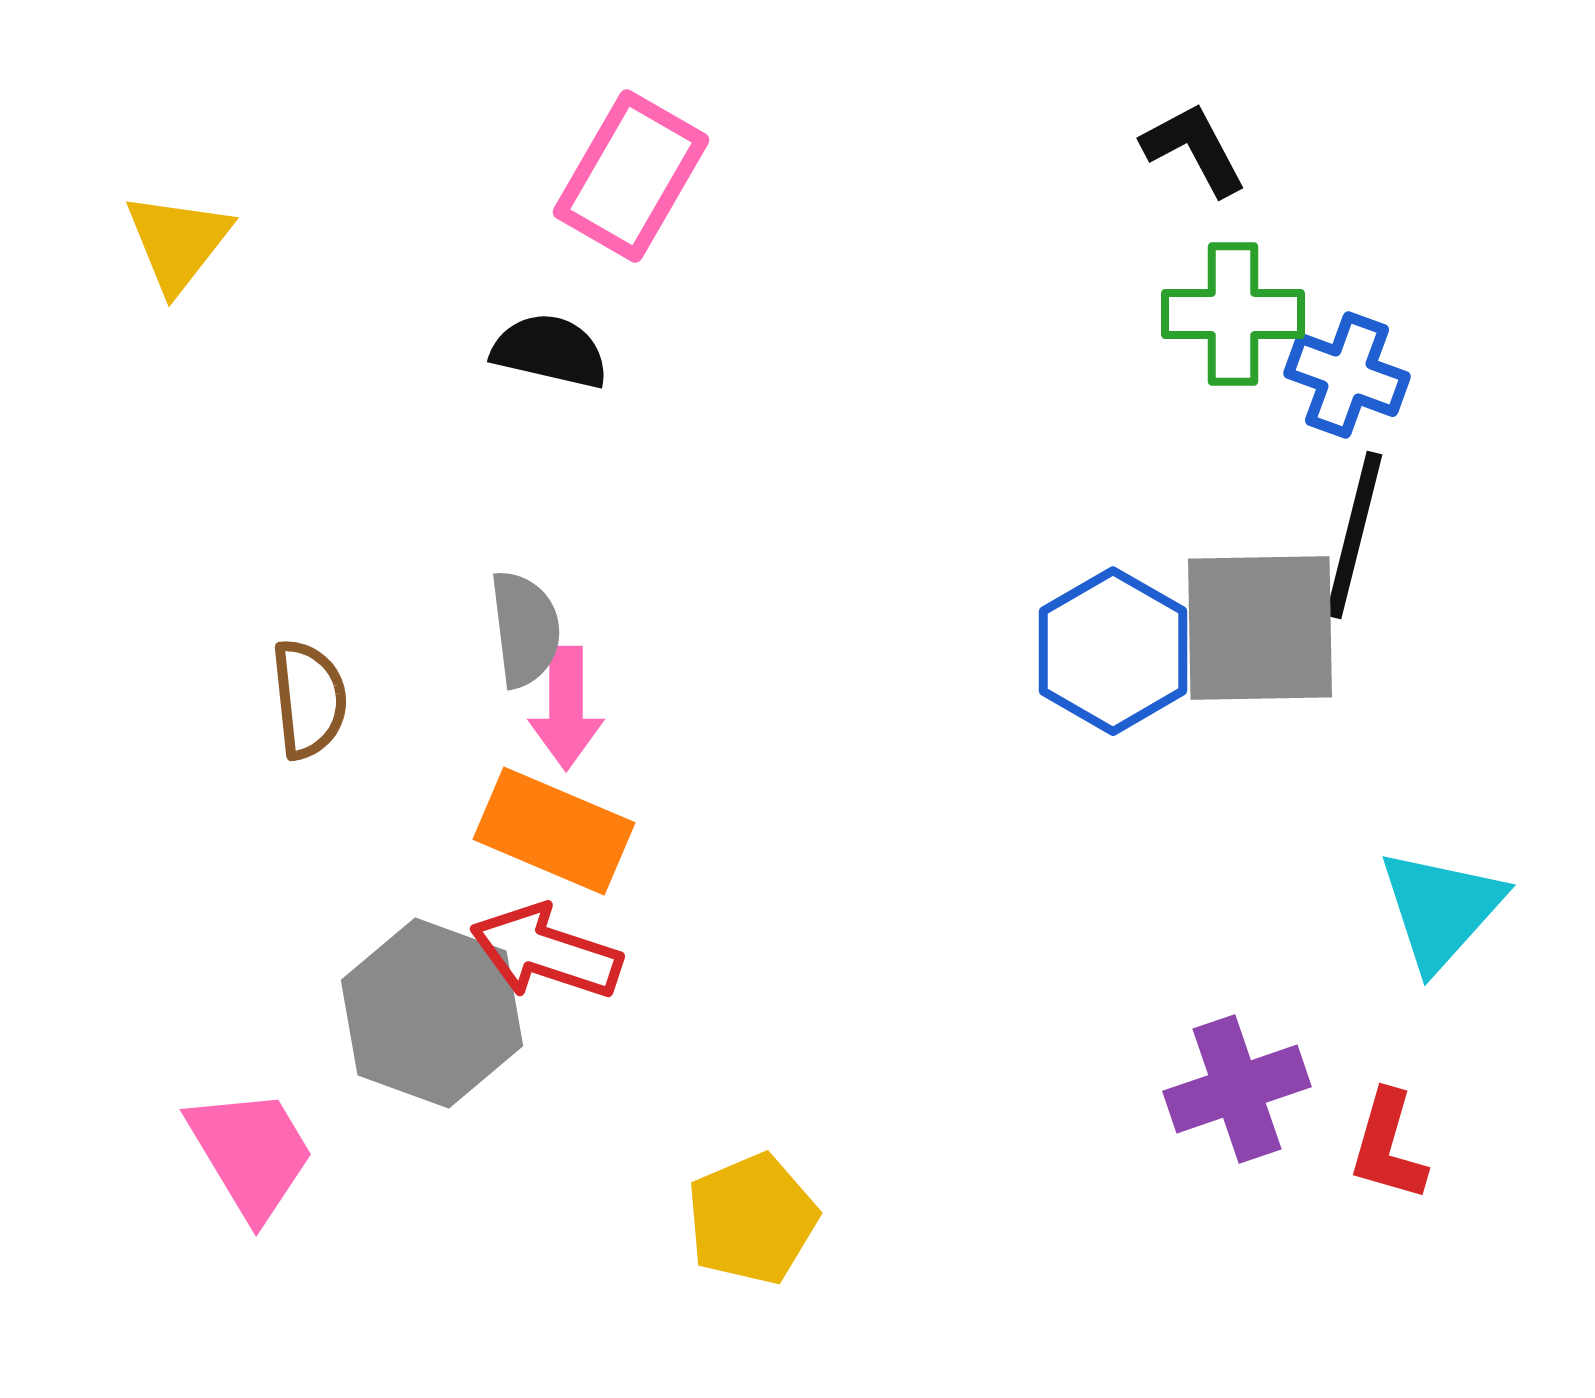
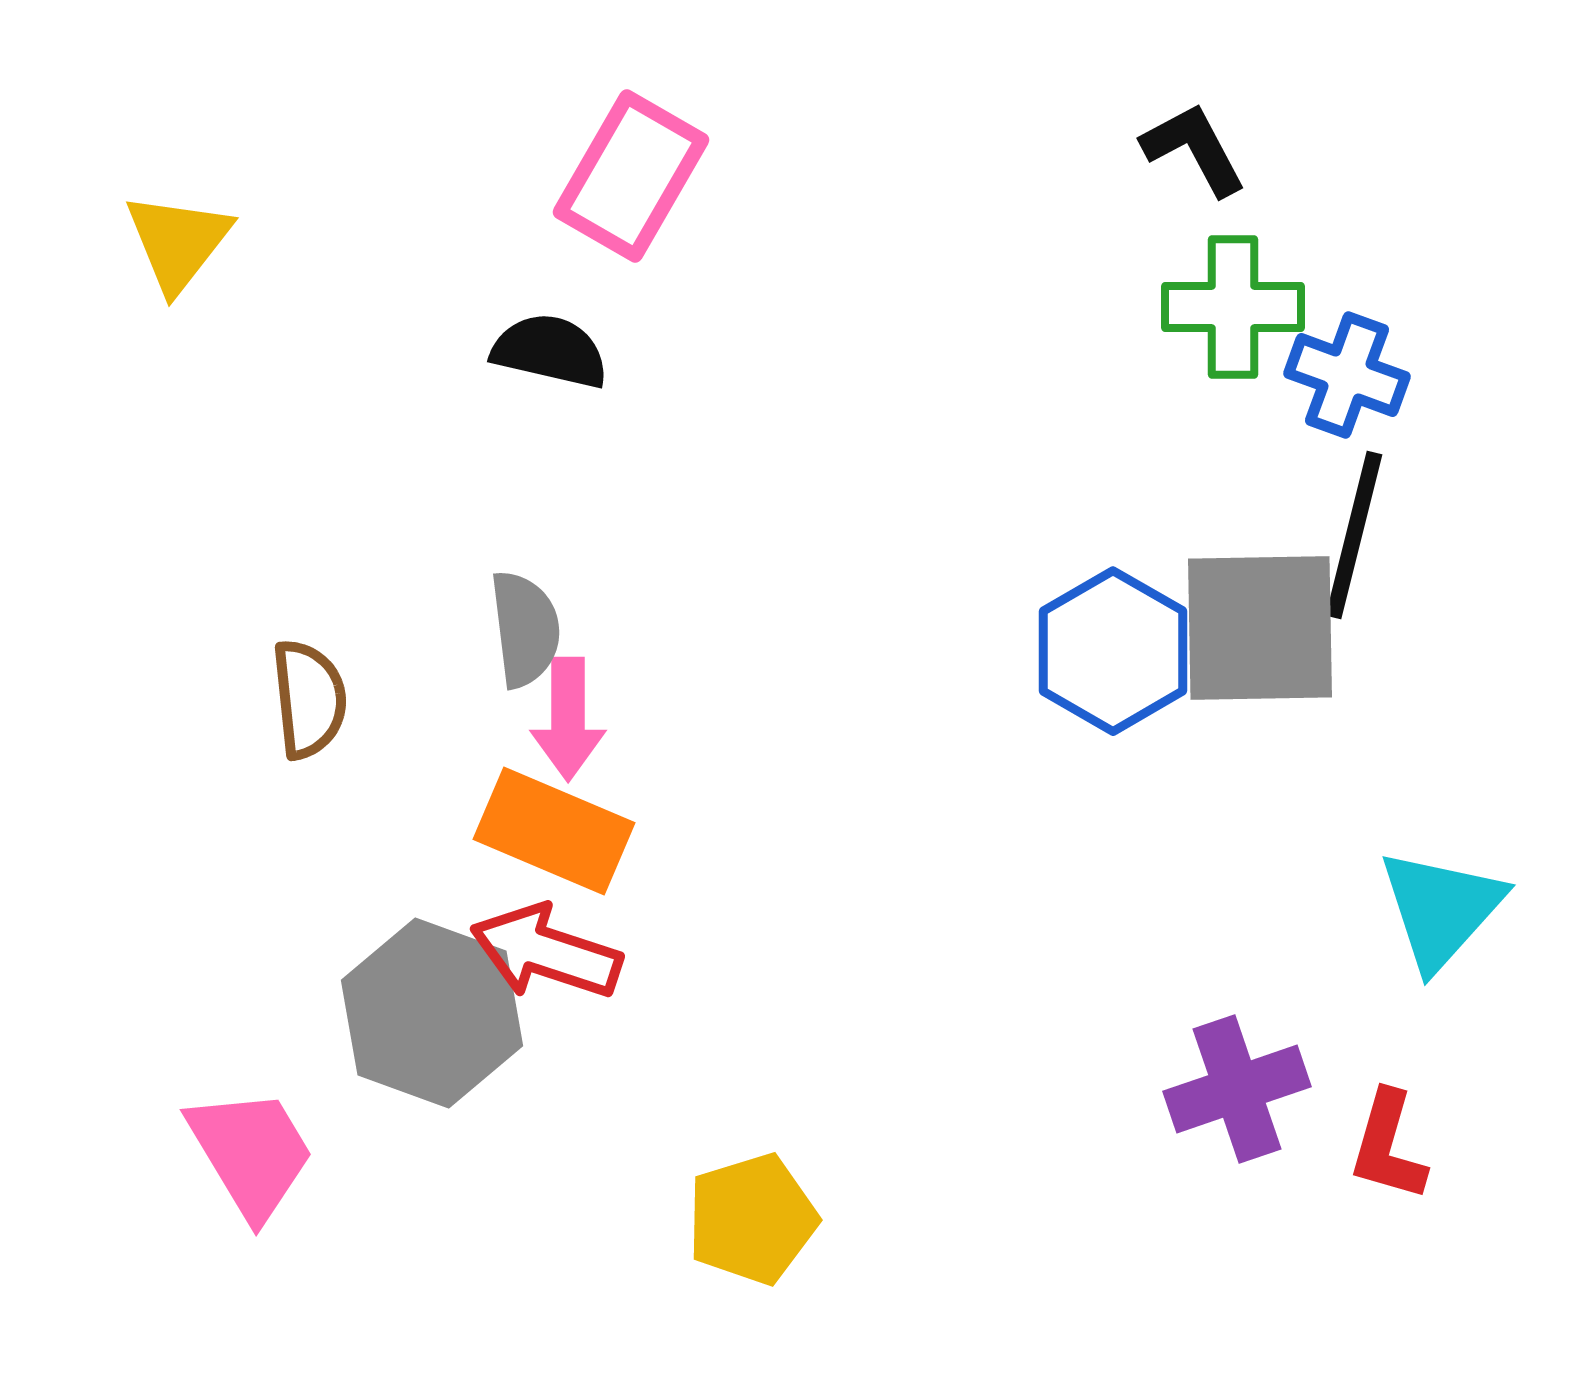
green cross: moved 7 px up
pink arrow: moved 2 px right, 11 px down
yellow pentagon: rotated 6 degrees clockwise
